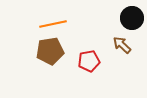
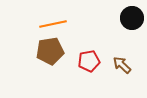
brown arrow: moved 20 px down
